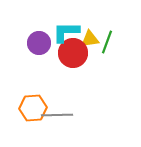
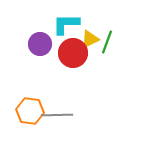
cyan L-shape: moved 8 px up
yellow triangle: rotated 18 degrees counterclockwise
purple circle: moved 1 px right, 1 px down
orange hexagon: moved 3 px left, 3 px down; rotated 12 degrees clockwise
